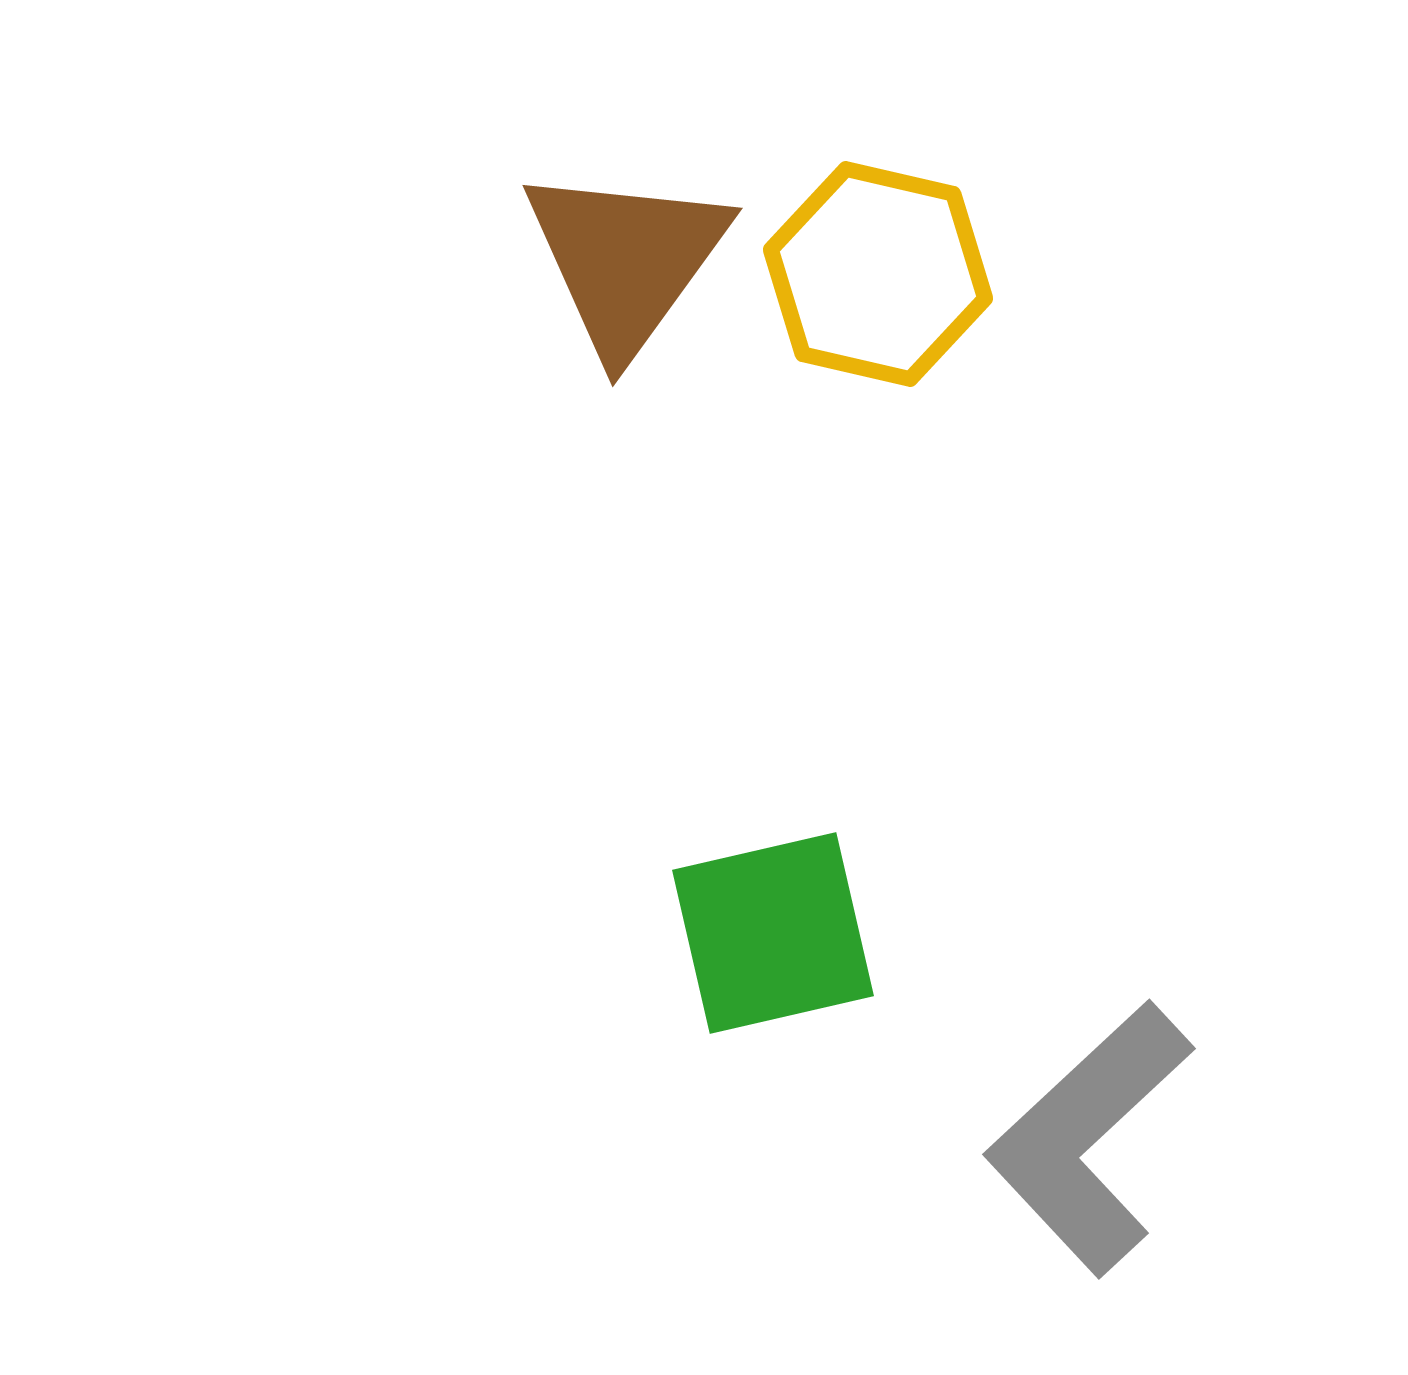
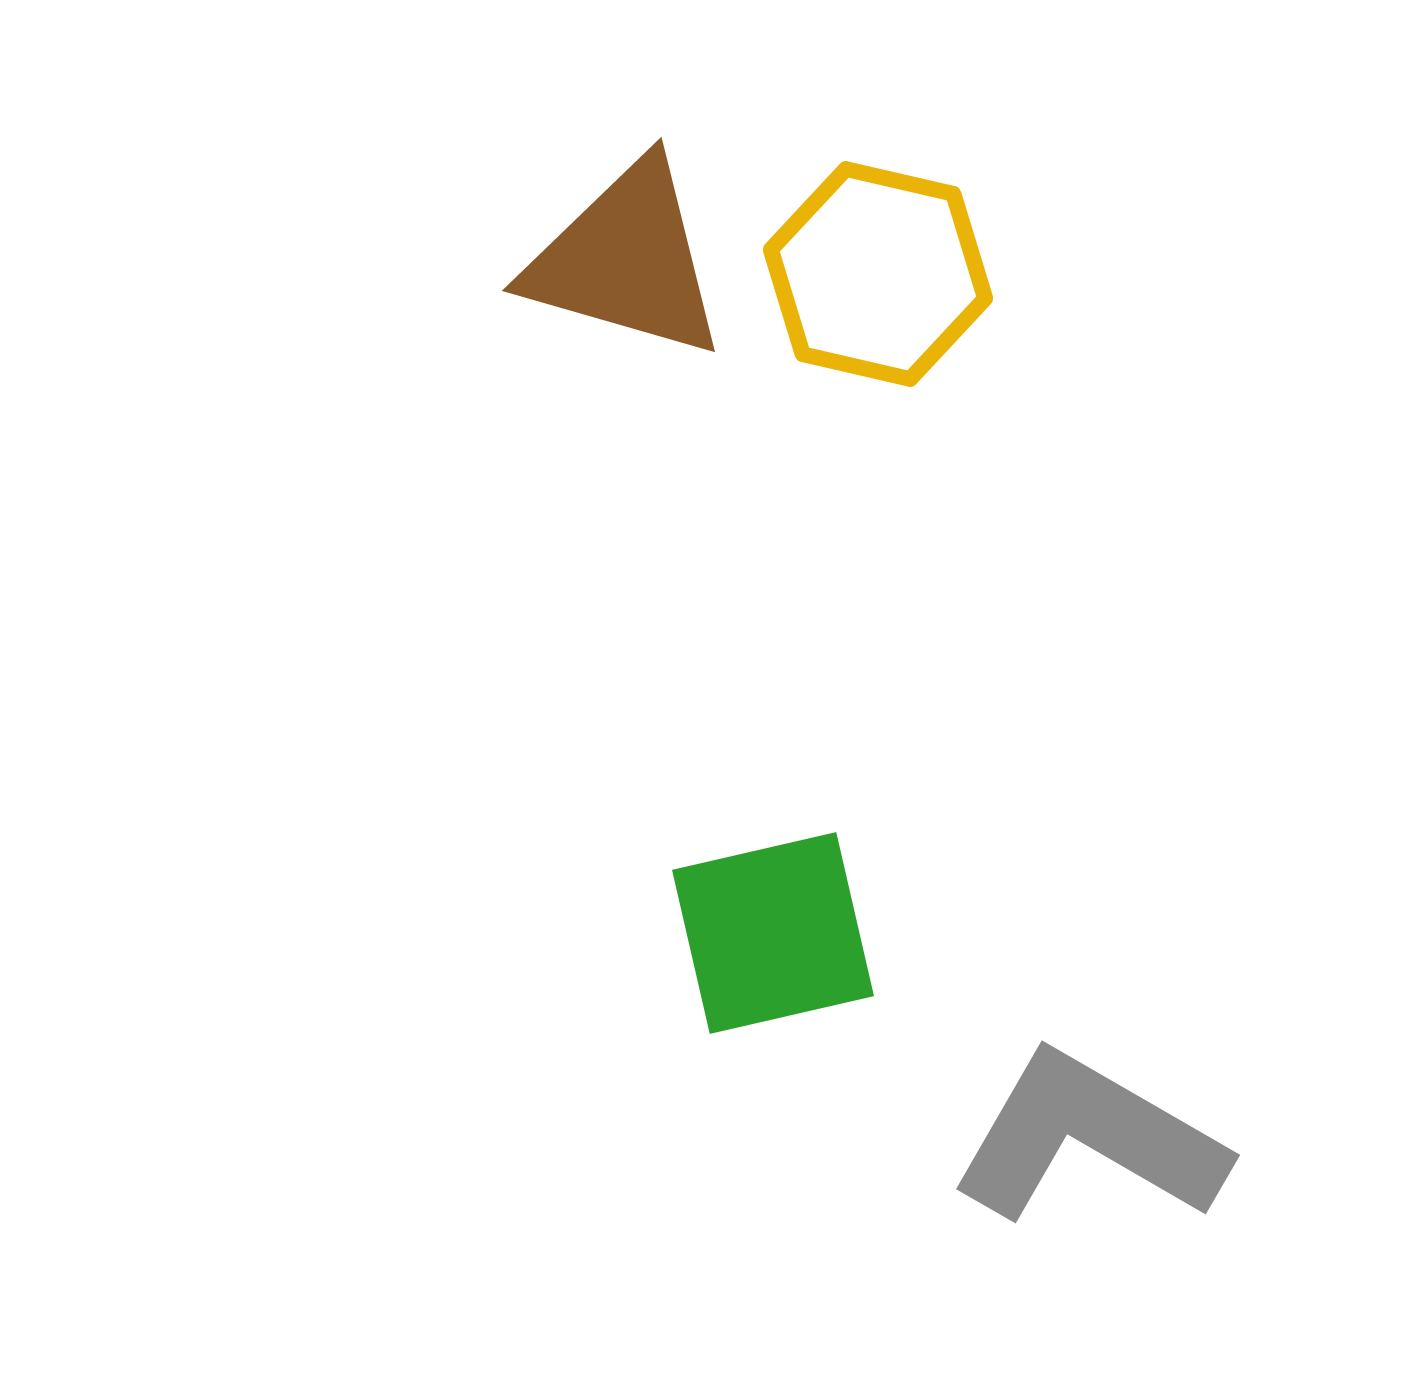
brown triangle: rotated 50 degrees counterclockwise
gray L-shape: rotated 73 degrees clockwise
